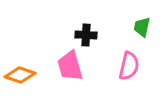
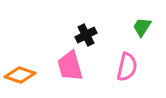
green trapezoid: rotated 20 degrees clockwise
black cross: rotated 30 degrees counterclockwise
pink semicircle: moved 2 px left, 1 px down
